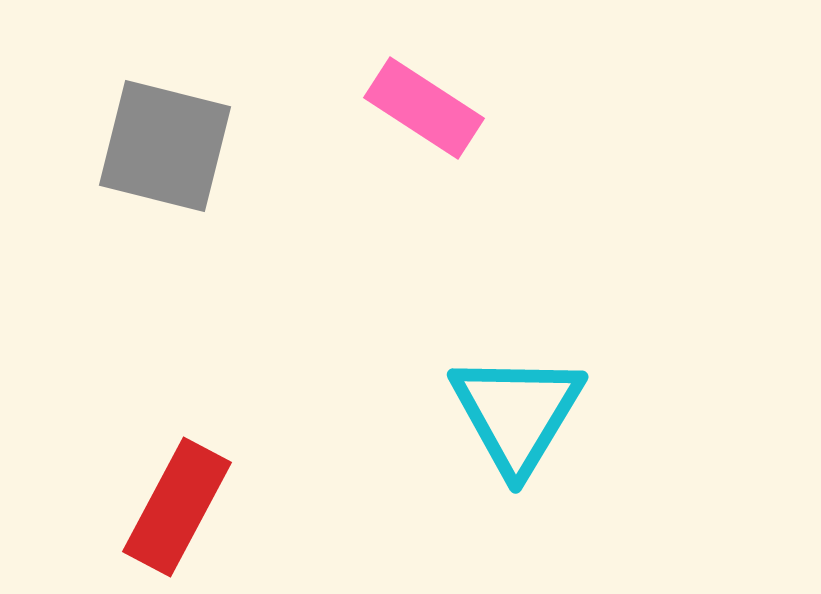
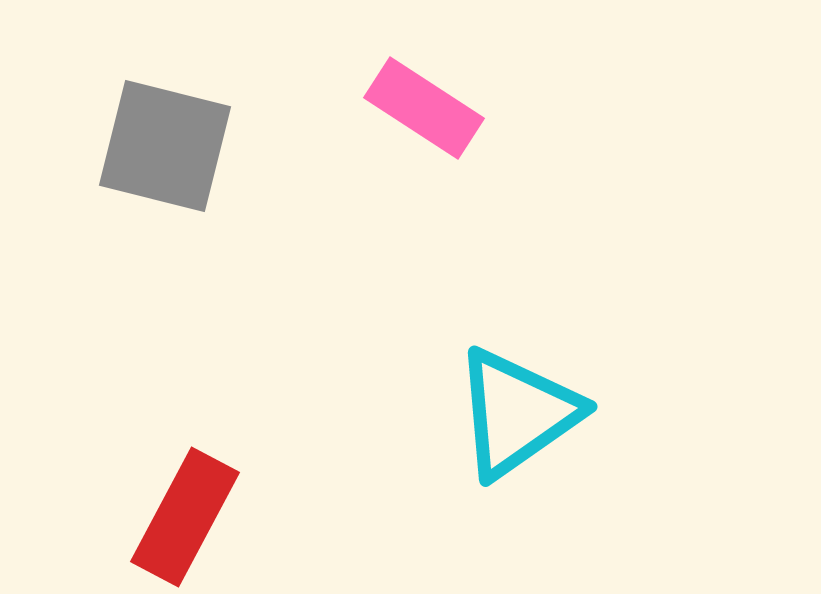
cyan triangle: rotated 24 degrees clockwise
red rectangle: moved 8 px right, 10 px down
